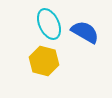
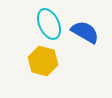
yellow hexagon: moved 1 px left
